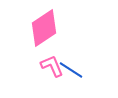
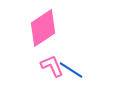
pink diamond: moved 1 px left
